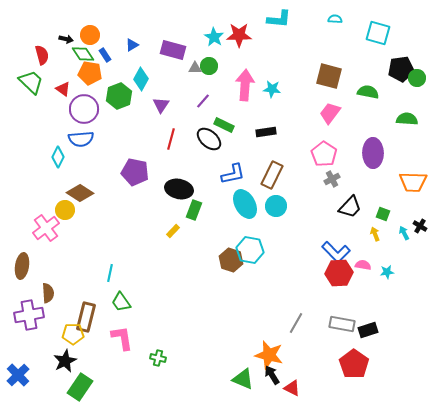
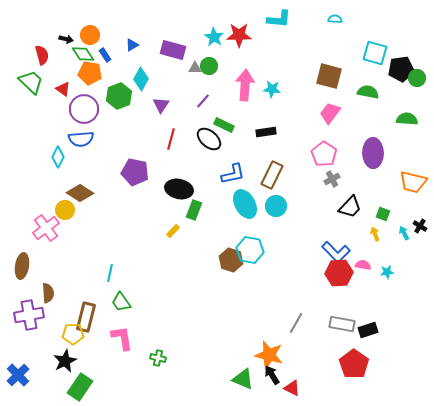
cyan square at (378, 33): moved 3 px left, 20 px down
orange trapezoid at (413, 182): rotated 12 degrees clockwise
